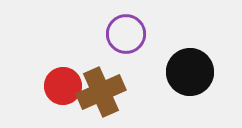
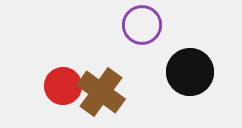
purple circle: moved 16 px right, 9 px up
brown cross: rotated 30 degrees counterclockwise
